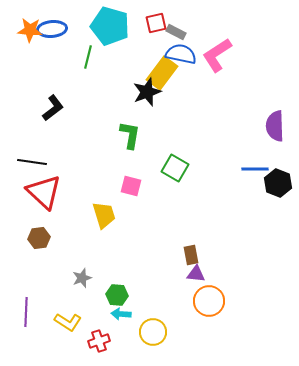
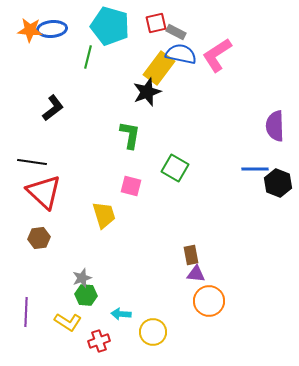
yellow rectangle: moved 3 px left, 5 px up
green hexagon: moved 31 px left
